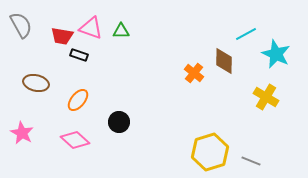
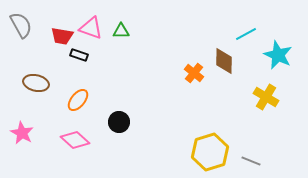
cyan star: moved 2 px right, 1 px down
